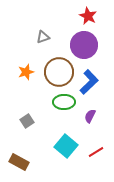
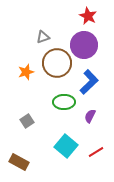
brown circle: moved 2 px left, 9 px up
